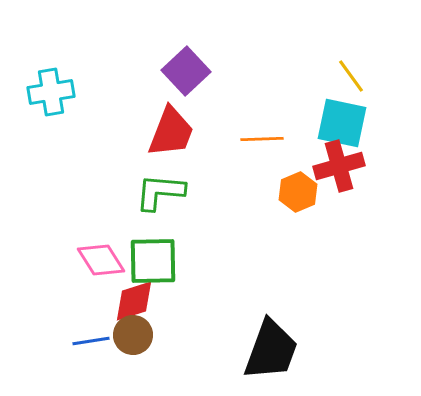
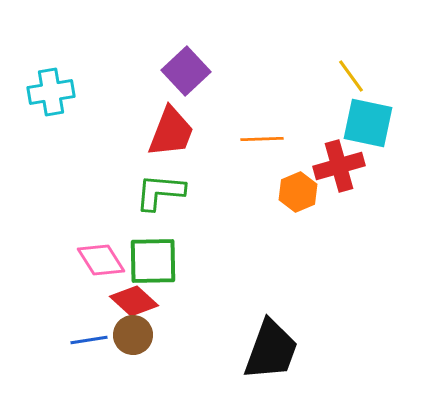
cyan square: moved 26 px right
red diamond: rotated 60 degrees clockwise
blue line: moved 2 px left, 1 px up
